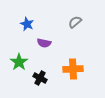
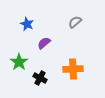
purple semicircle: rotated 128 degrees clockwise
